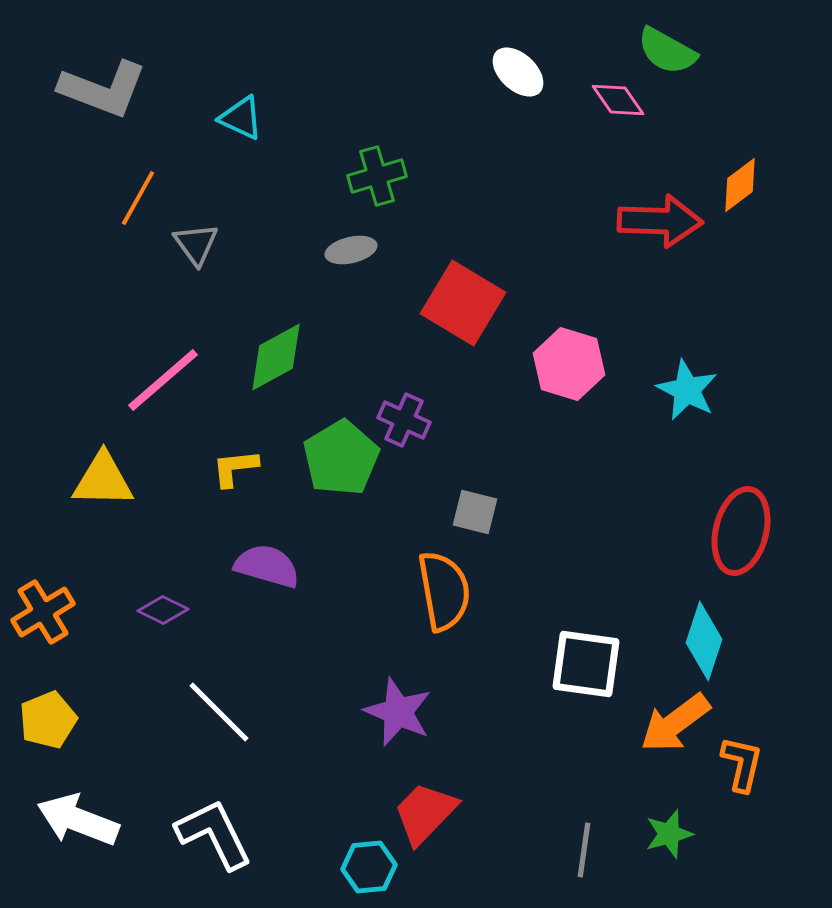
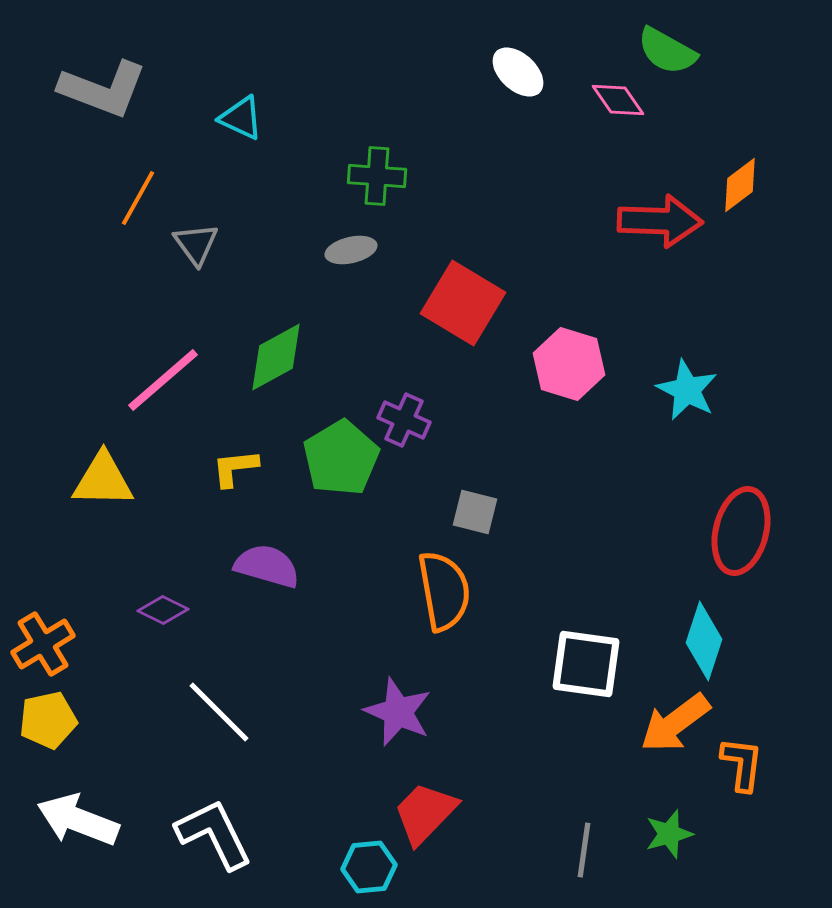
green cross: rotated 20 degrees clockwise
orange cross: moved 32 px down
yellow pentagon: rotated 10 degrees clockwise
orange L-shape: rotated 6 degrees counterclockwise
